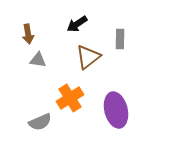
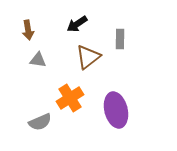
brown arrow: moved 4 px up
